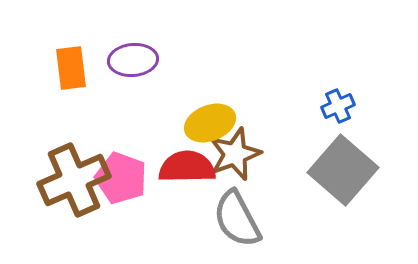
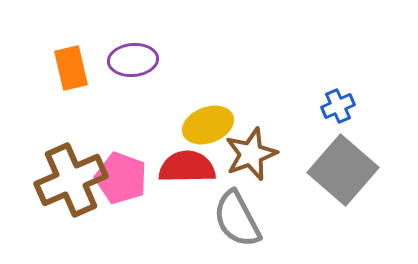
orange rectangle: rotated 6 degrees counterclockwise
yellow ellipse: moved 2 px left, 2 px down
brown star: moved 16 px right
brown cross: moved 3 px left
